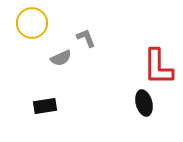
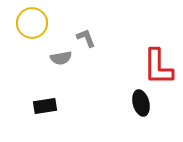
gray semicircle: rotated 15 degrees clockwise
black ellipse: moved 3 px left
